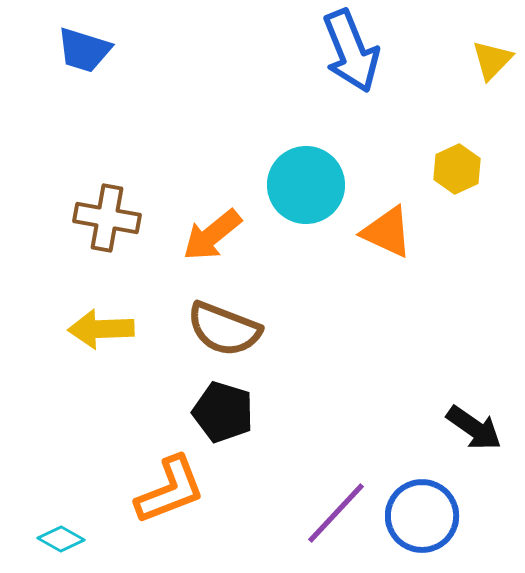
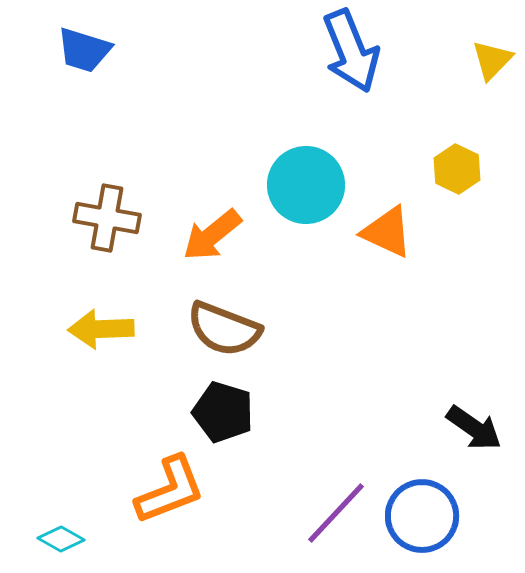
yellow hexagon: rotated 9 degrees counterclockwise
